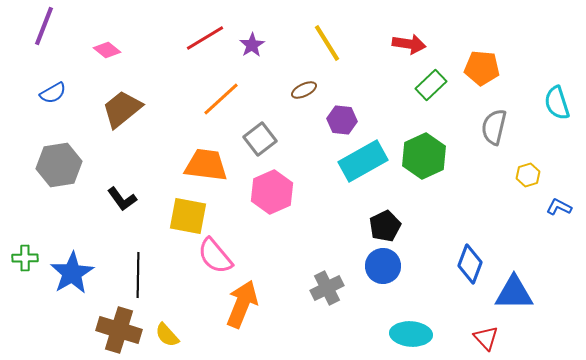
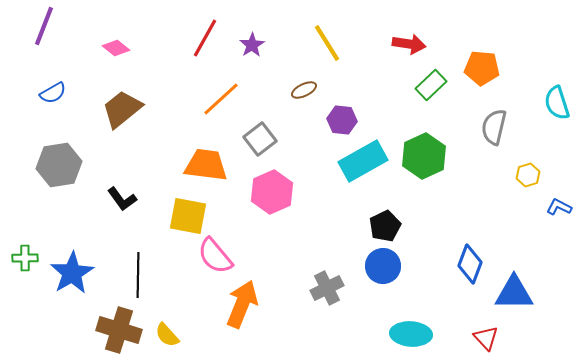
red line: rotated 30 degrees counterclockwise
pink diamond: moved 9 px right, 2 px up
